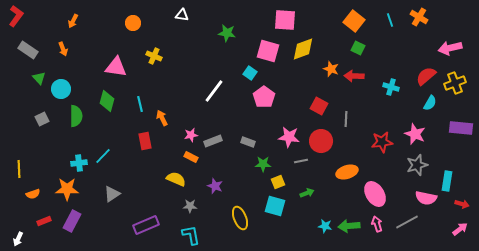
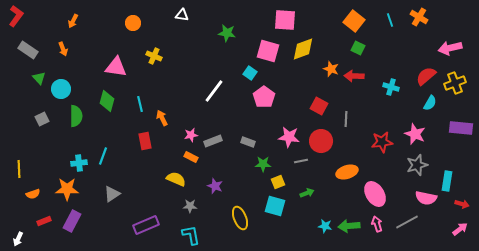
cyan line at (103, 156): rotated 24 degrees counterclockwise
